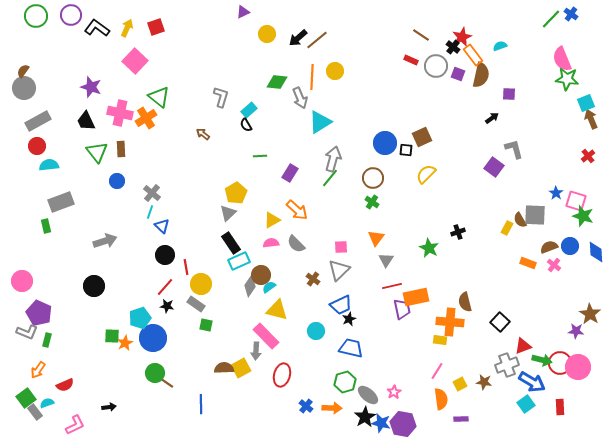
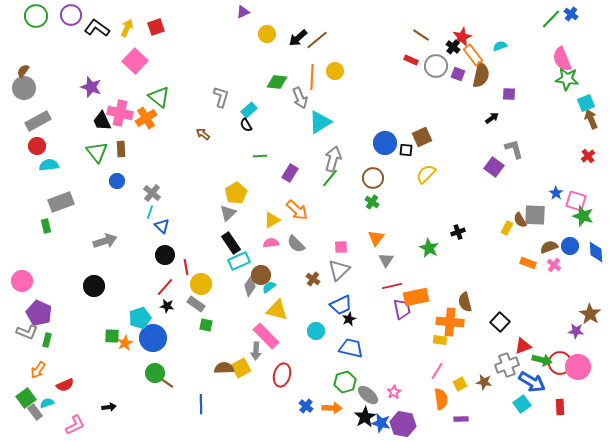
black trapezoid at (86, 121): moved 16 px right
cyan square at (526, 404): moved 4 px left
